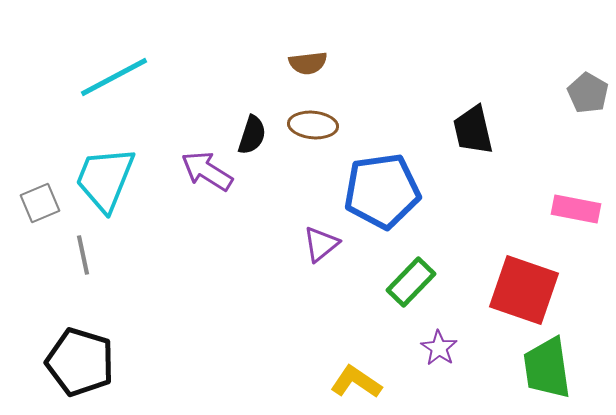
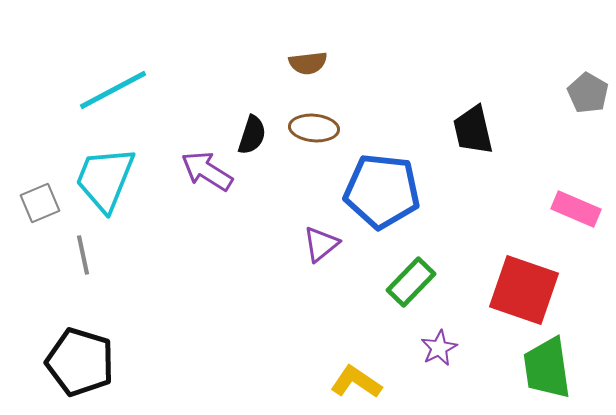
cyan line: moved 1 px left, 13 px down
brown ellipse: moved 1 px right, 3 px down
blue pentagon: rotated 14 degrees clockwise
pink rectangle: rotated 12 degrees clockwise
purple star: rotated 12 degrees clockwise
